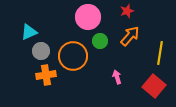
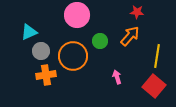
red star: moved 10 px right, 1 px down; rotated 24 degrees clockwise
pink circle: moved 11 px left, 2 px up
yellow line: moved 3 px left, 3 px down
